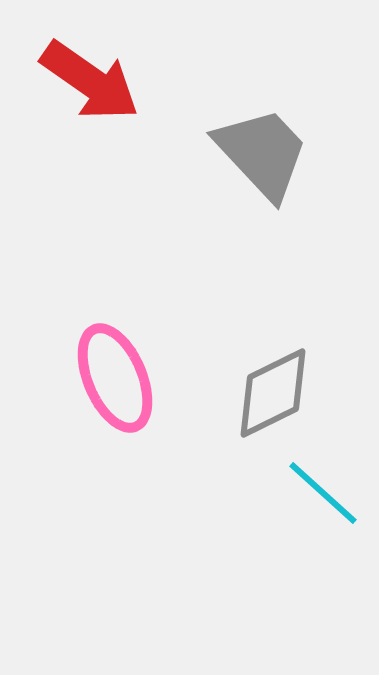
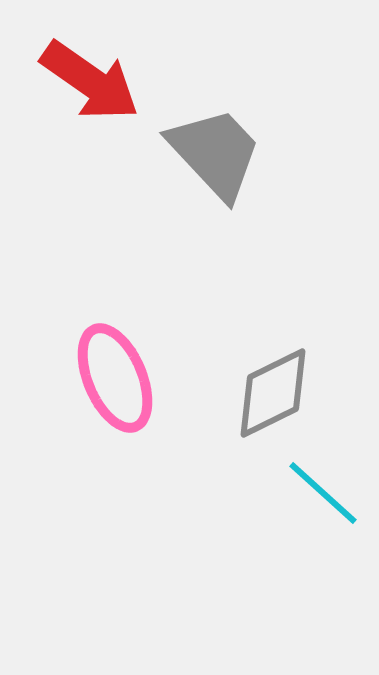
gray trapezoid: moved 47 px left
